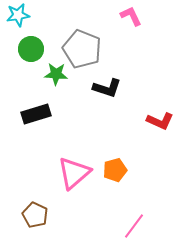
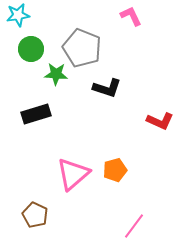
gray pentagon: moved 1 px up
pink triangle: moved 1 px left, 1 px down
